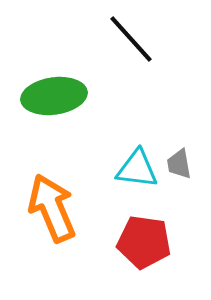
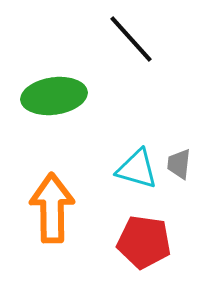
gray trapezoid: rotated 16 degrees clockwise
cyan triangle: rotated 9 degrees clockwise
orange arrow: rotated 22 degrees clockwise
